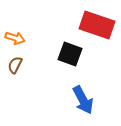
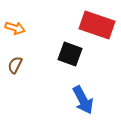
orange arrow: moved 10 px up
